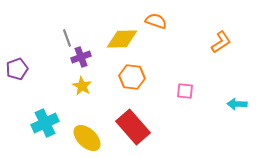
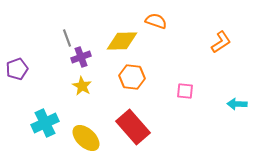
yellow diamond: moved 2 px down
yellow ellipse: moved 1 px left
